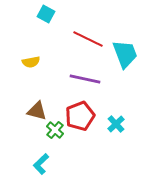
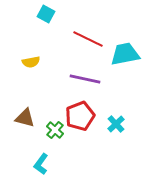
cyan trapezoid: rotated 80 degrees counterclockwise
brown triangle: moved 12 px left, 7 px down
cyan L-shape: rotated 10 degrees counterclockwise
